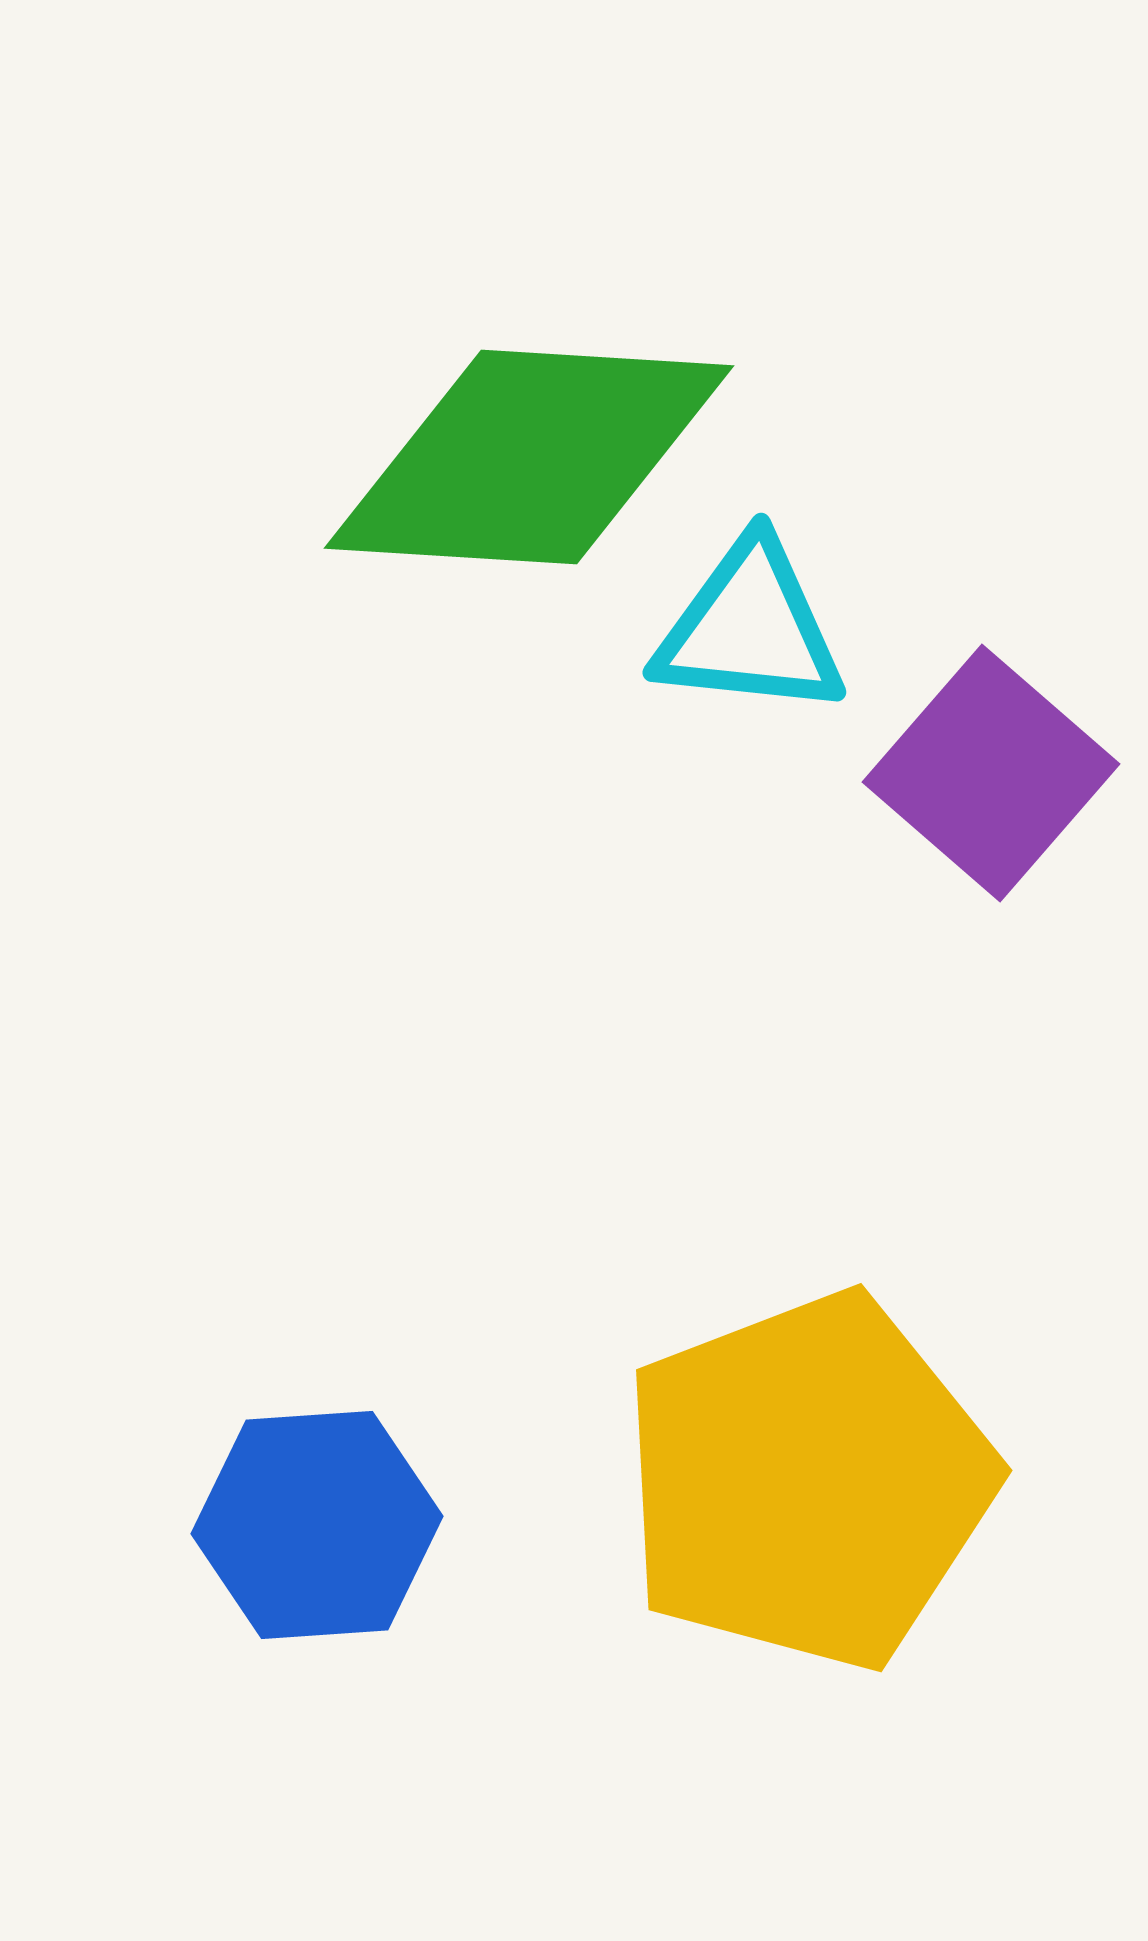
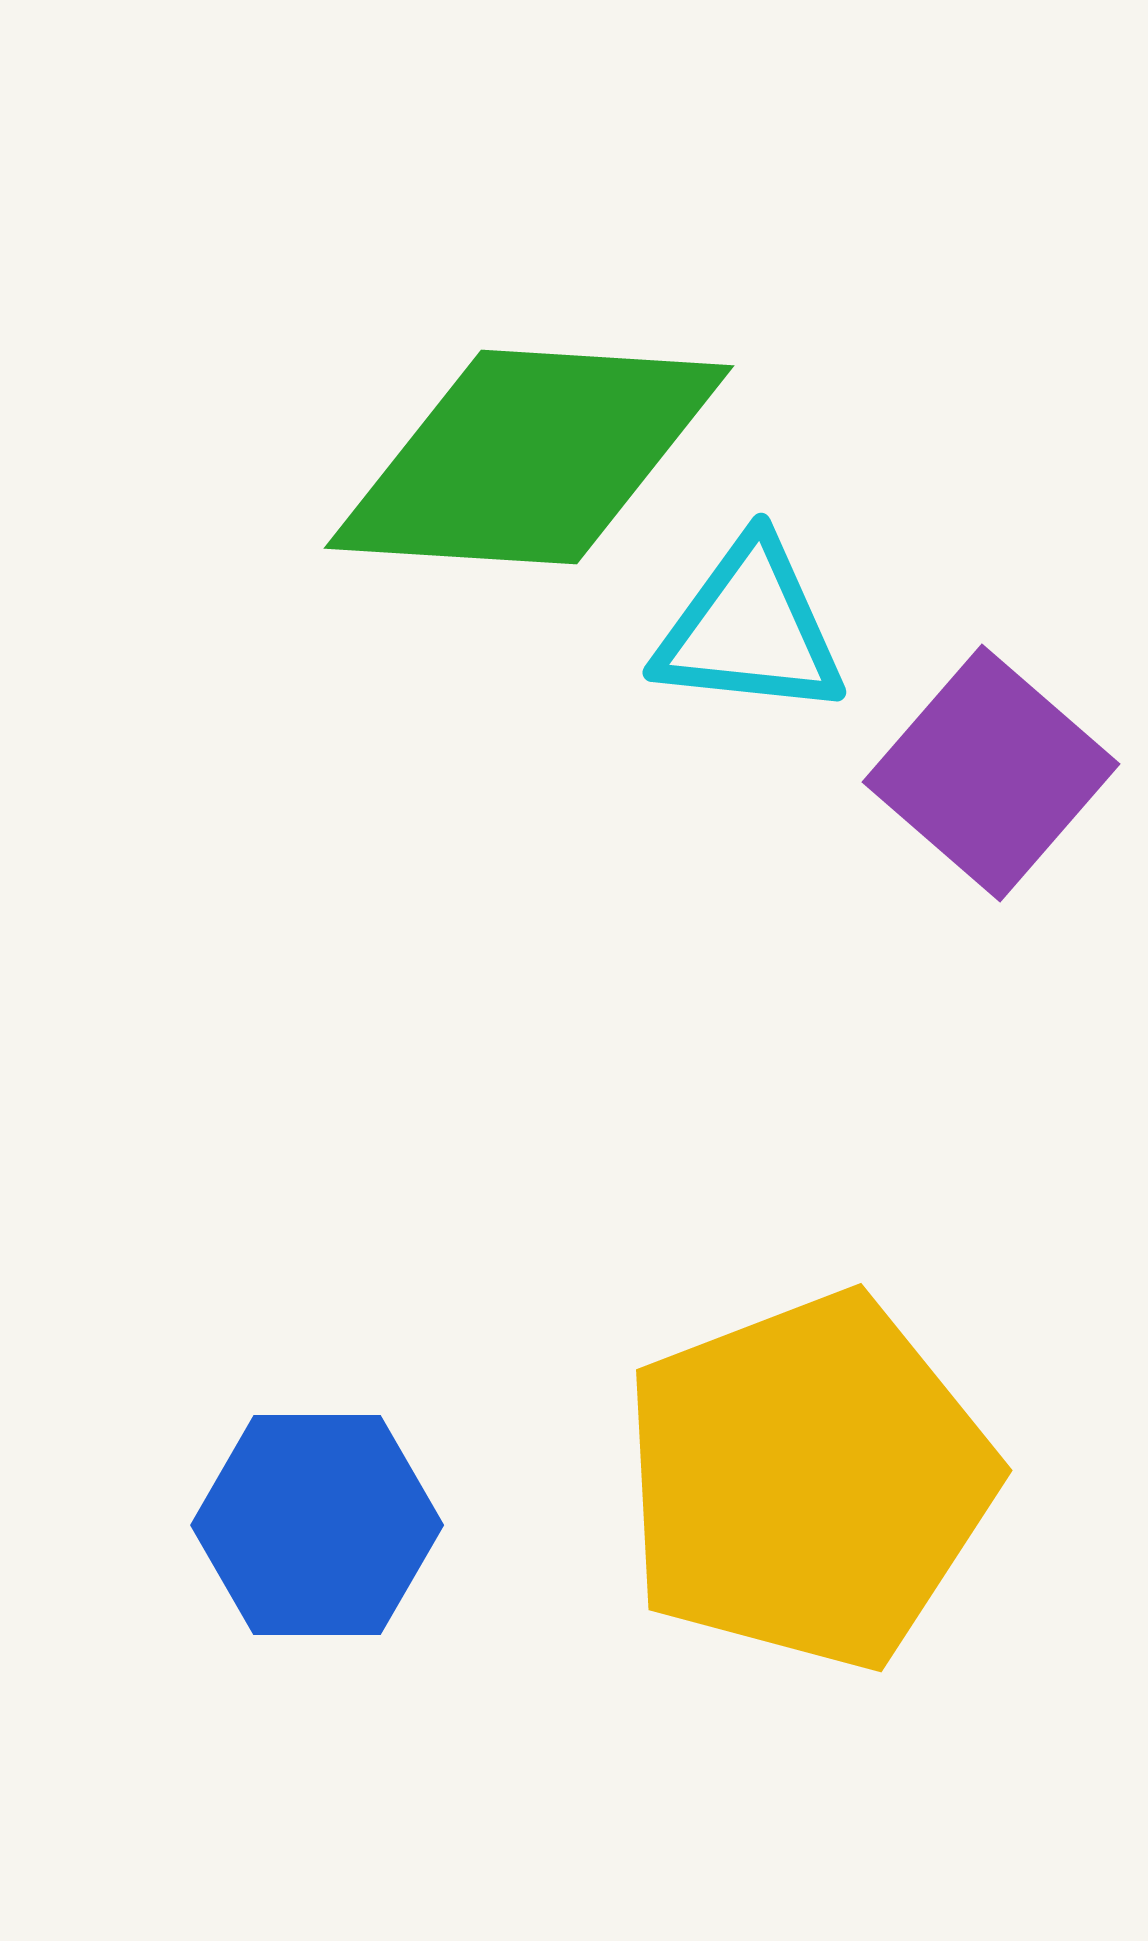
blue hexagon: rotated 4 degrees clockwise
